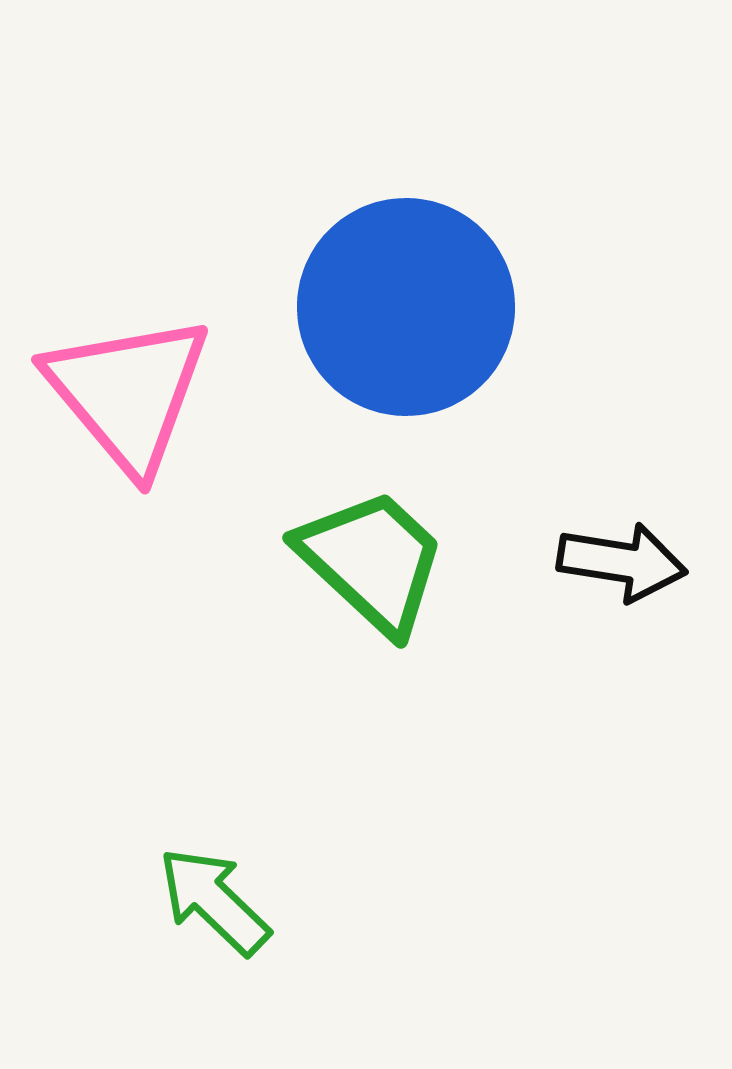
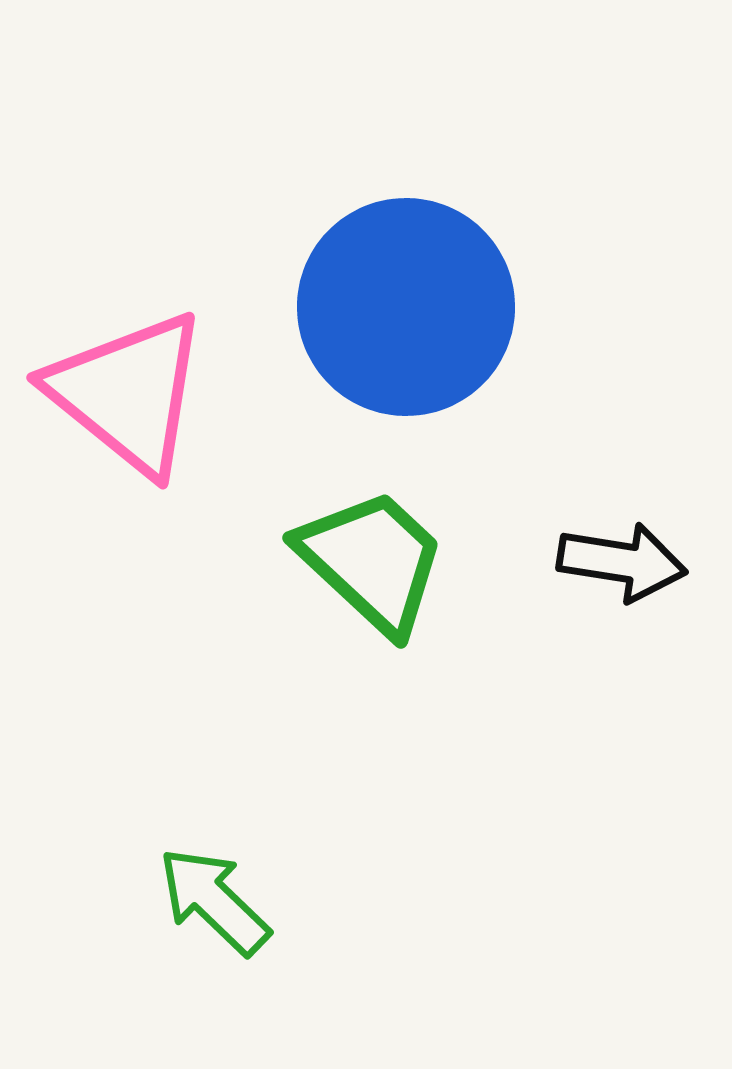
pink triangle: rotated 11 degrees counterclockwise
